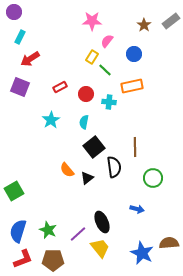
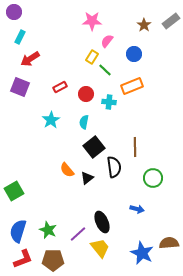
orange rectangle: rotated 10 degrees counterclockwise
